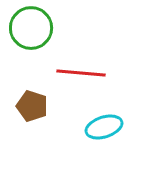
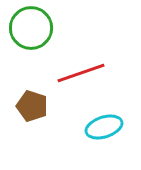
red line: rotated 24 degrees counterclockwise
